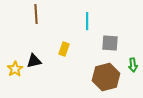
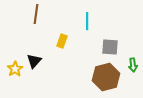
brown line: rotated 12 degrees clockwise
gray square: moved 4 px down
yellow rectangle: moved 2 px left, 8 px up
black triangle: rotated 35 degrees counterclockwise
